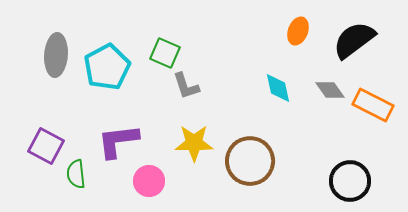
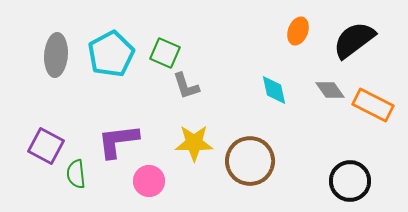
cyan pentagon: moved 4 px right, 13 px up
cyan diamond: moved 4 px left, 2 px down
